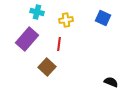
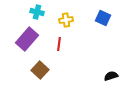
brown square: moved 7 px left, 3 px down
black semicircle: moved 6 px up; rotated 40 degrees counterclockwise
